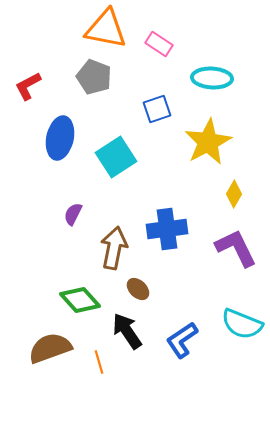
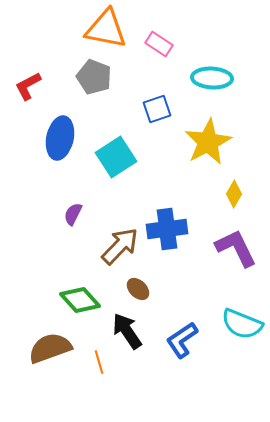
brown arrow: moved 6 px right, 2 px up; rotated 33 degrees clockwise
